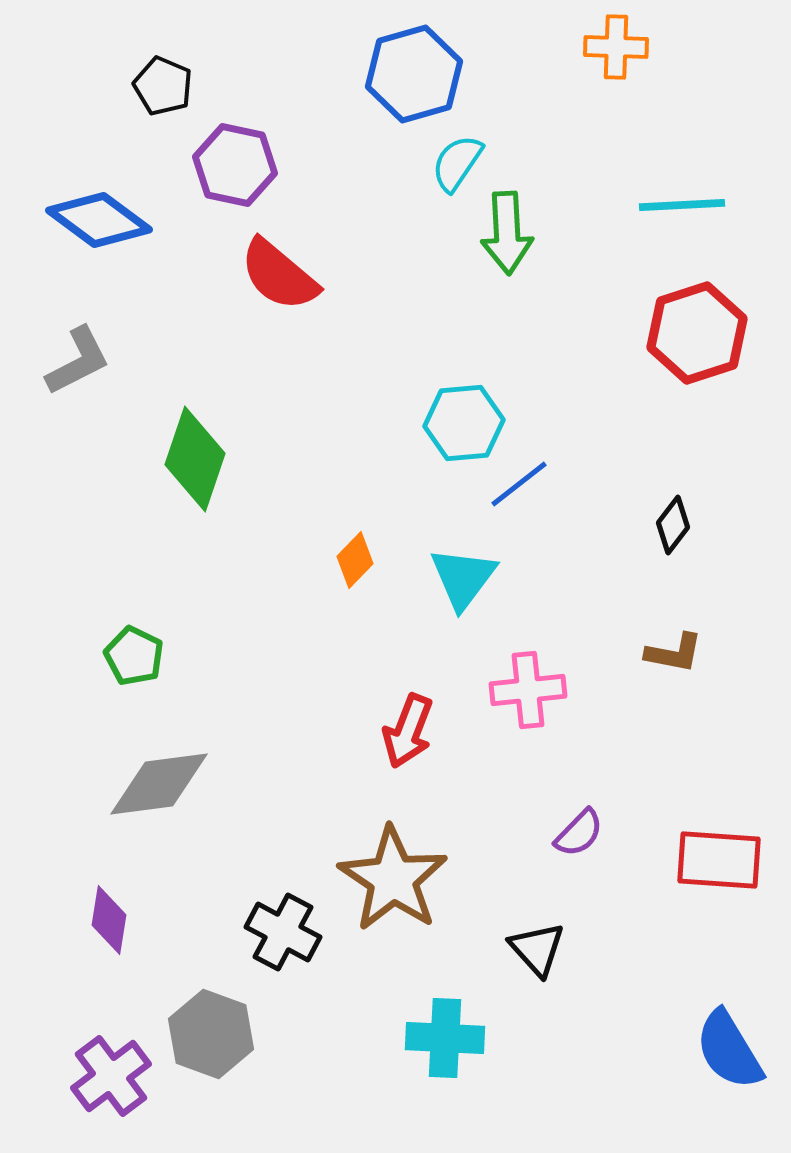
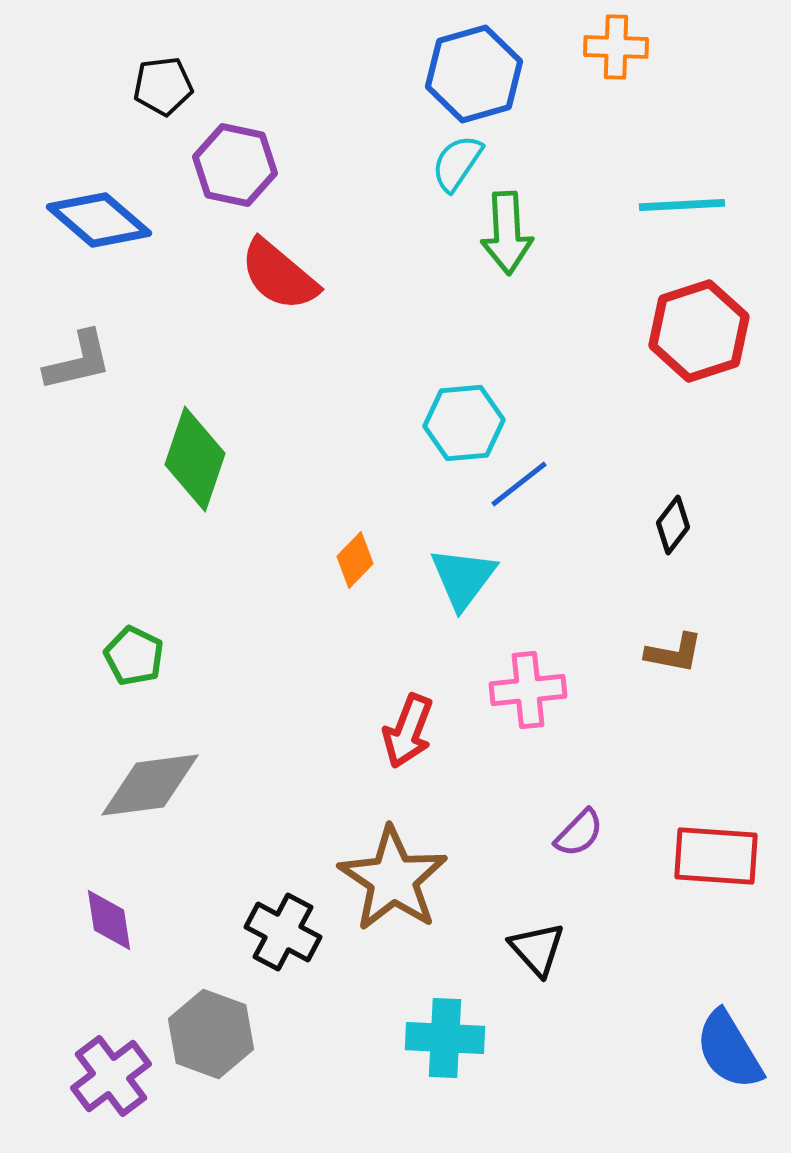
blue hexagon: moved 60 px right
black pentagon: rotated 30 degrees counterclockwise
blue diamond: rotated 4 degrees clockwise
red hexagon: moved 2 px right, 2 px up
gray L-shape: rotated 14 degrees clockwise
gray diamond: moved 9 px left, 1 px down
red rectangle: moved 3 px left, 4 px up
purple diamond: rotated 18 degrees counterclockwise
